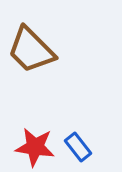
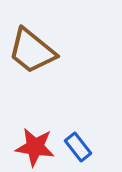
brown trapezoid: moved 1 px right, 1 px down; rotated 6 degrees counterclockwise
